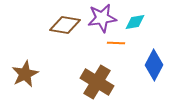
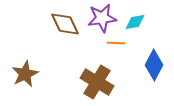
brown diamond: moved 1 px up; rotated 56 degrees clockwise
